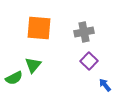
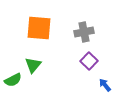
green semicircle: moved 1 px left, 2 px down
